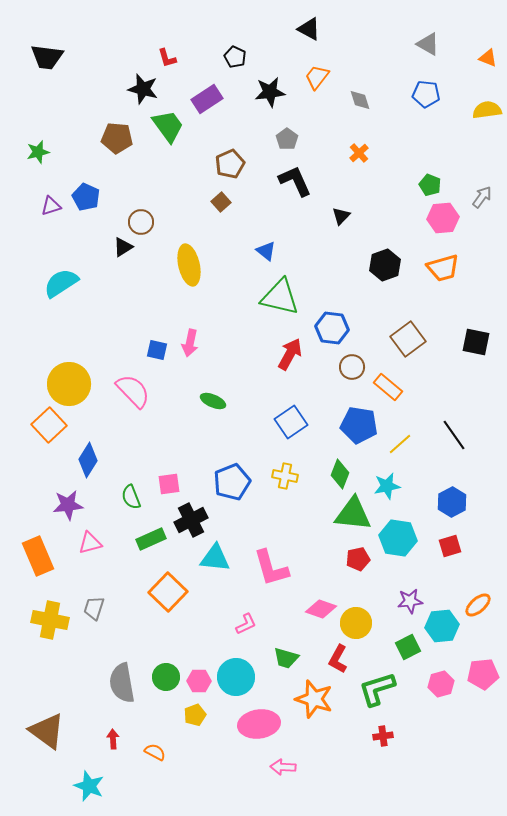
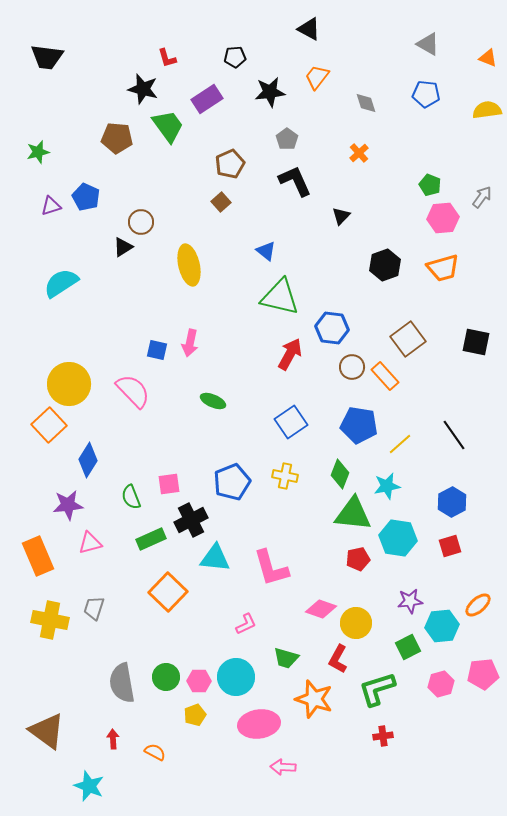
black pentagon at (235, 57): rotated 30 degrees counterclockwise
gray diamond at (360, 100): moved 6 px right, 3 px down
orange rectangle at (388, 387): moved 3 px left, 11 px up; rotated 8 degrees clockwise
